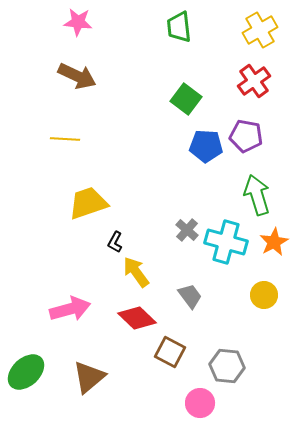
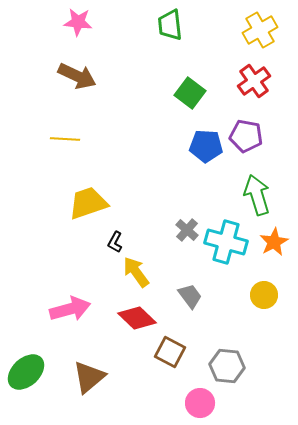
green trapezoid: moved 9 px left, 2 px up
green square: moved 4 px right, 6 px up
